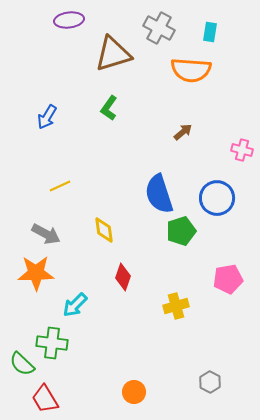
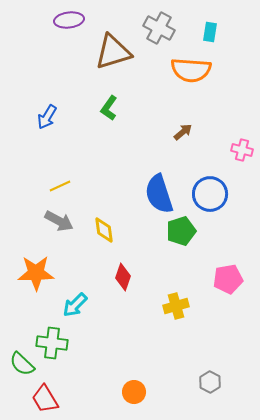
brown triangle: moved 2 px up
blue circle: moved 7 px left, 4 px up
gray arrow: moved 13 px right, 13 px up
